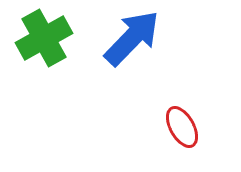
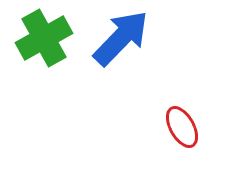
blue arrow: moved 11 px left
